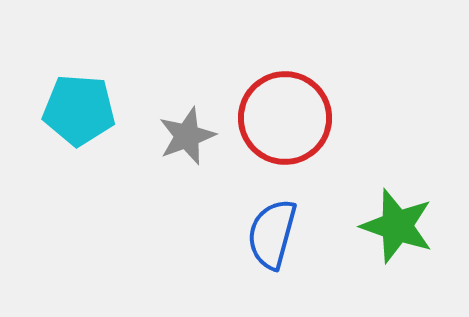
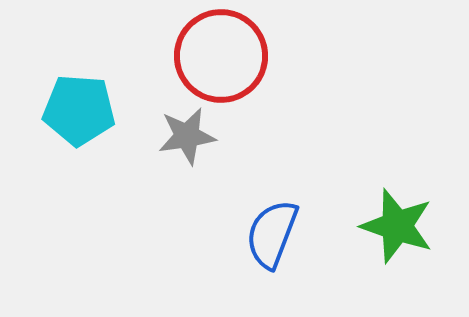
red circle: moved 64 px left, 62 px up
gray star: rotated 12 degrees clockwise
blue semicircle: rotated 6 degrees clockwise
